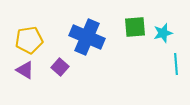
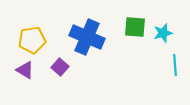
green square: rotated 10 degrees clockwise
yellow pentagon: moved 3 px right
cyan line: moved 1 px left, 1 px down
